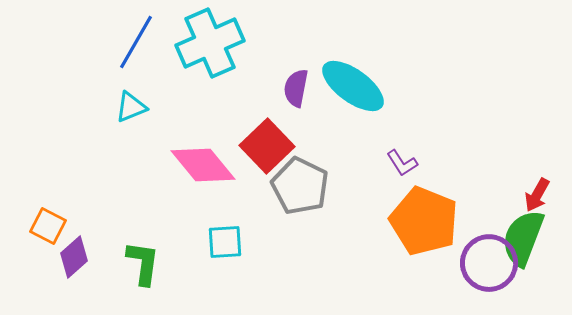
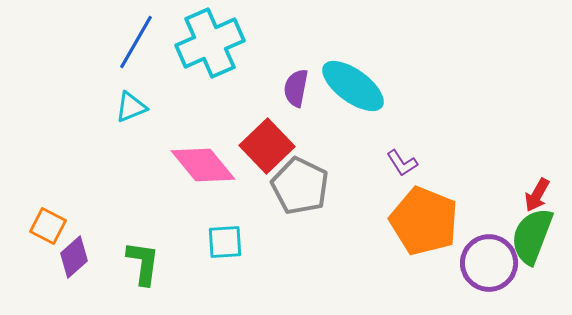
green semicircle: moved 9 px right, 2 px up
